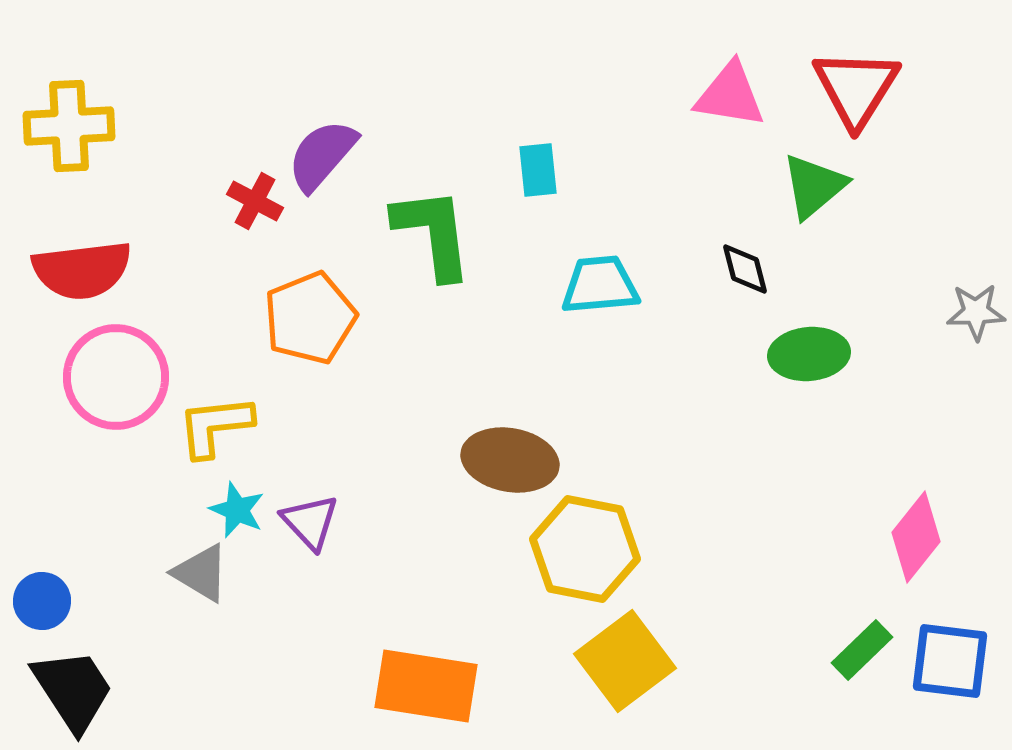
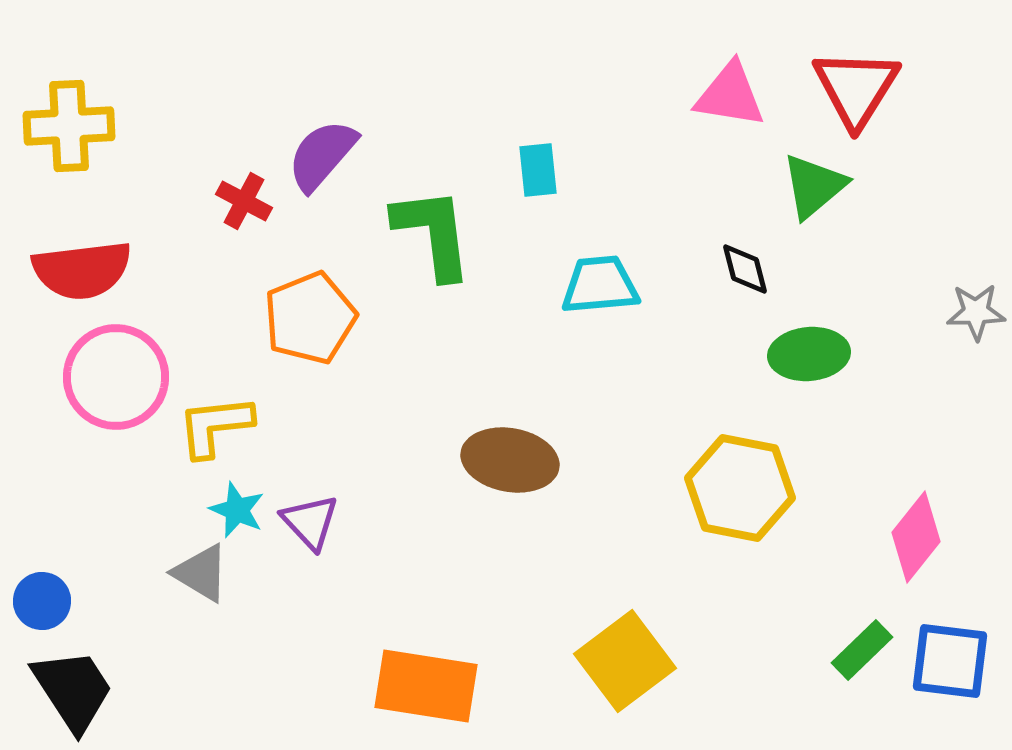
red cross: moved 11 px left
yellow hexagon: moved 155 px right, 61 px up
